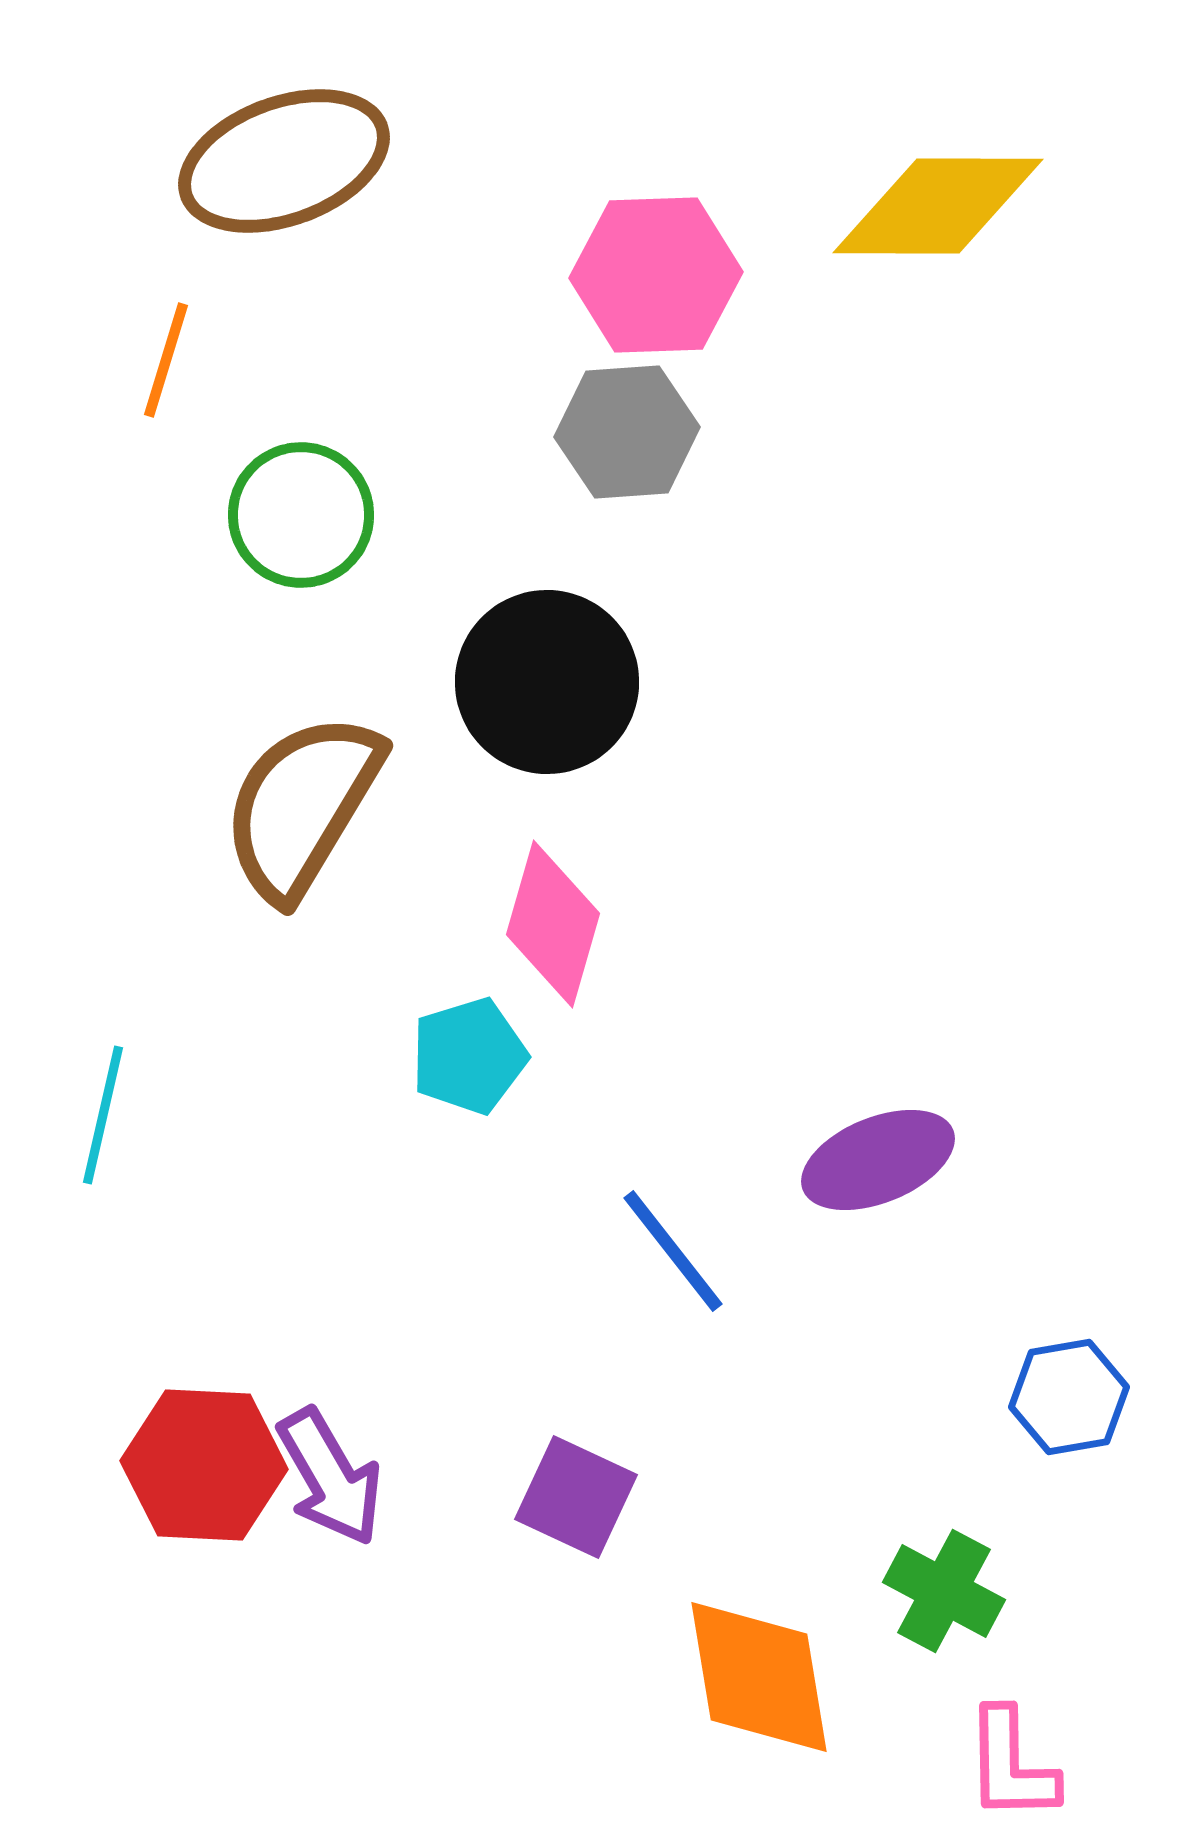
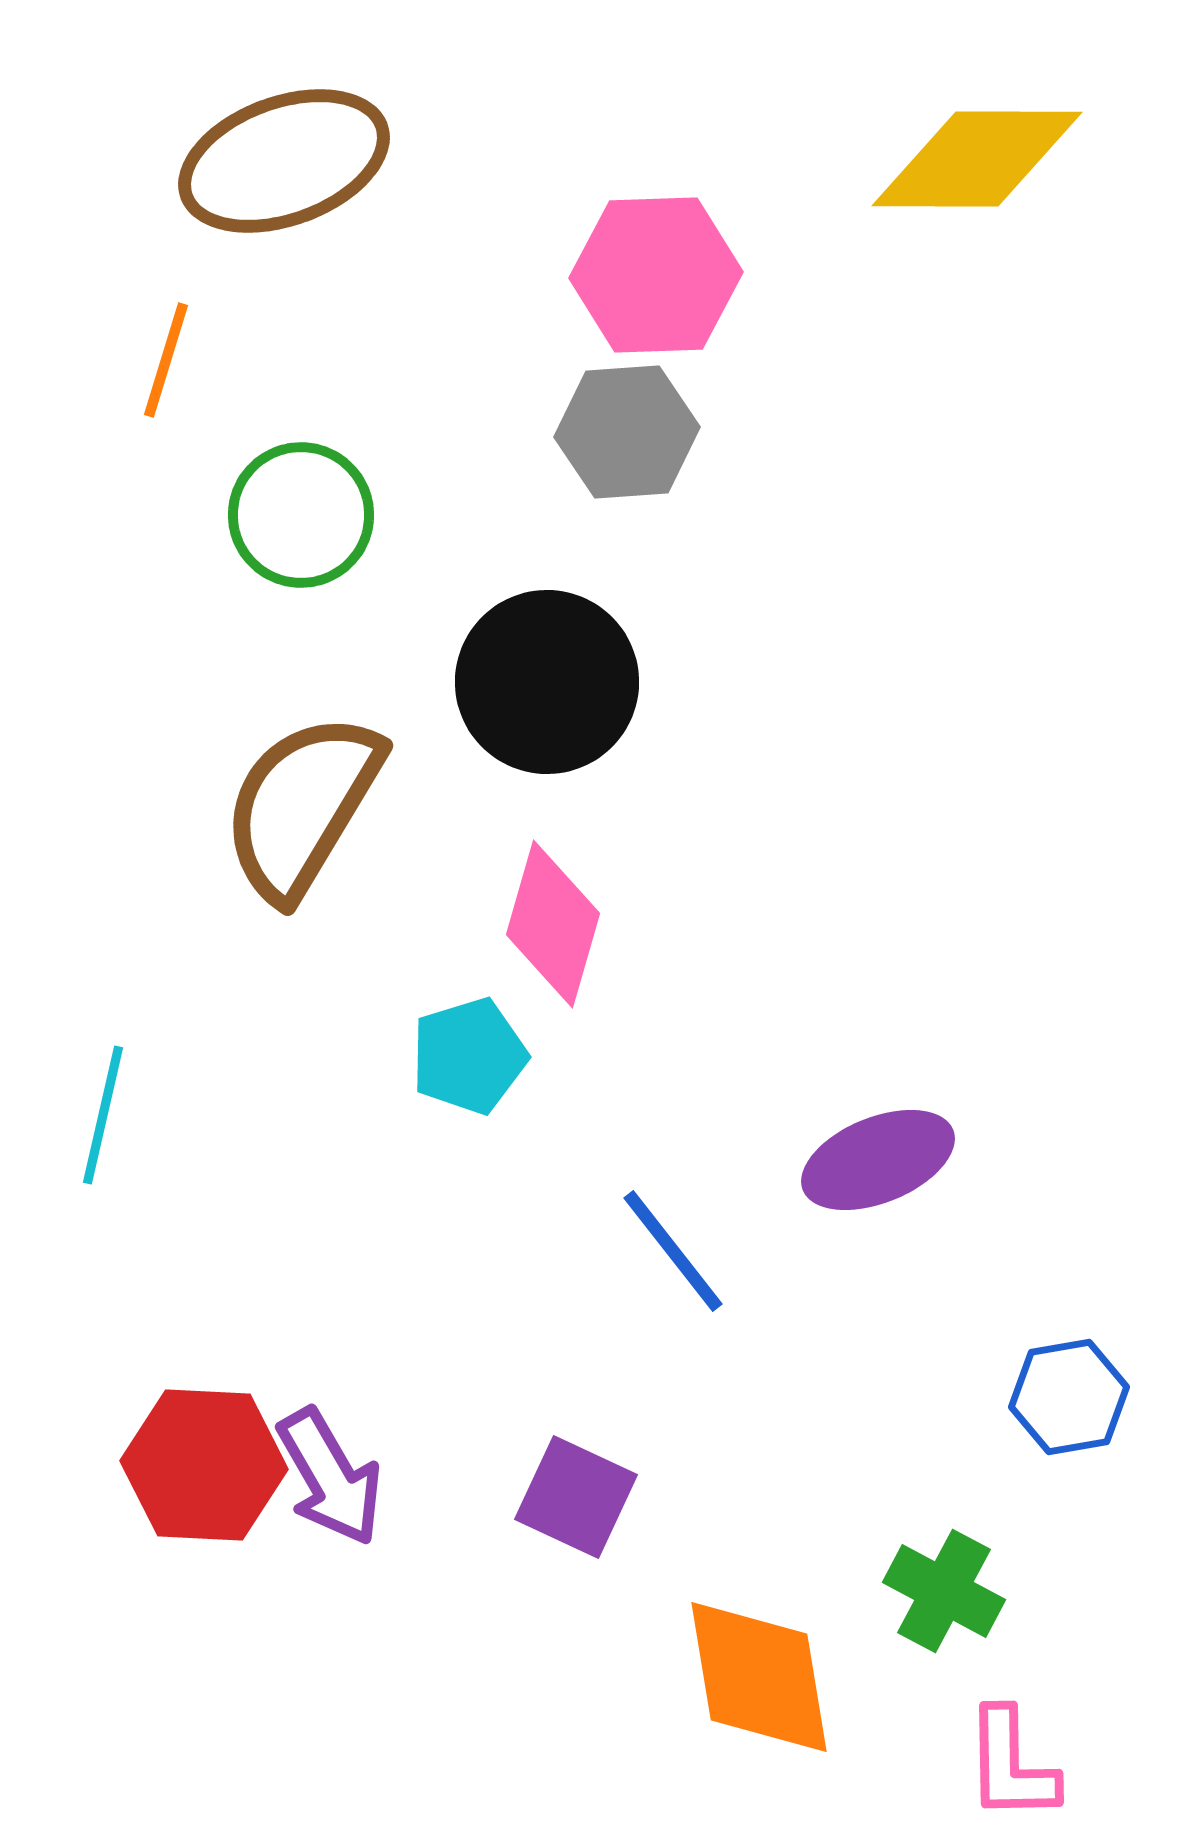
yellow diamond: moved 39 px right, 47 px up
